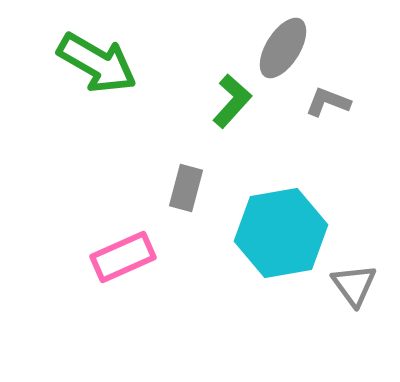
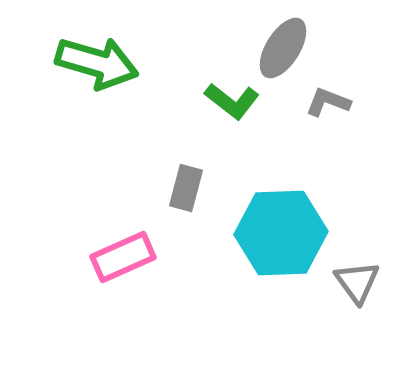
green arrow: rotated 14 degrees counterclockwise
green L-shape: rotated 86 degrees clockwise
cyan hexagon: rotated 8 degrees clockwise
gray triangle: moved 3 px right, 3 px up
